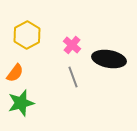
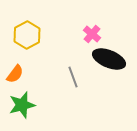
pink cross: moved 20 px right, 11 px up
black ellipse: rotated 12 degrees clockwise
orange semicircle: moved 1 px down
green star: moved 1 px right, 2 px down
